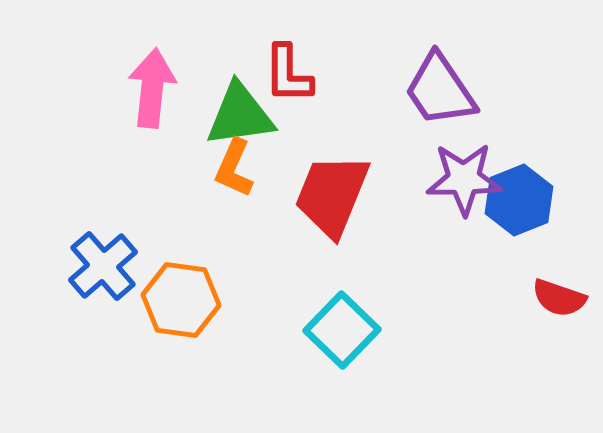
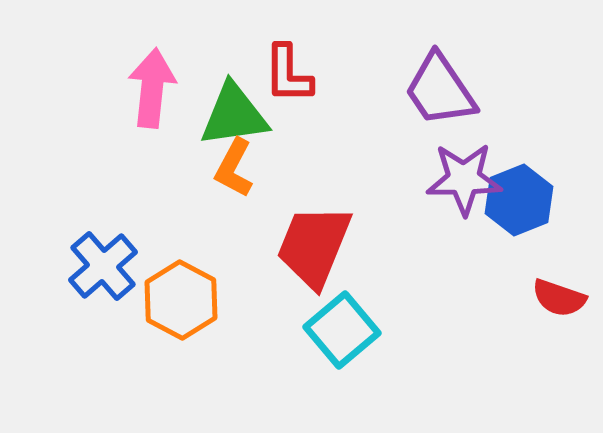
green triangle: moved 6 px left
orange L-shape: rotated 4 degrees clockwise
red trapezoid: moved 18 px left, 51 px down
orange hexagon: rotated 20 degrees clockwise
cyan square: rotated 6 degrees clockwise
